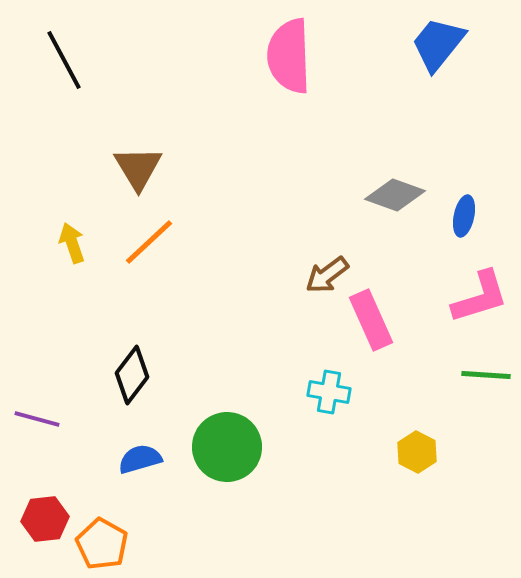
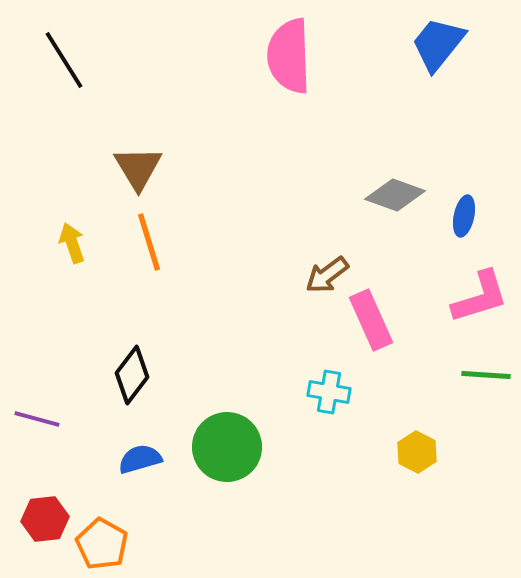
black line: rotated 4 degrees counterclockwise
orange line: rotated 64 degrees counterclockwise
